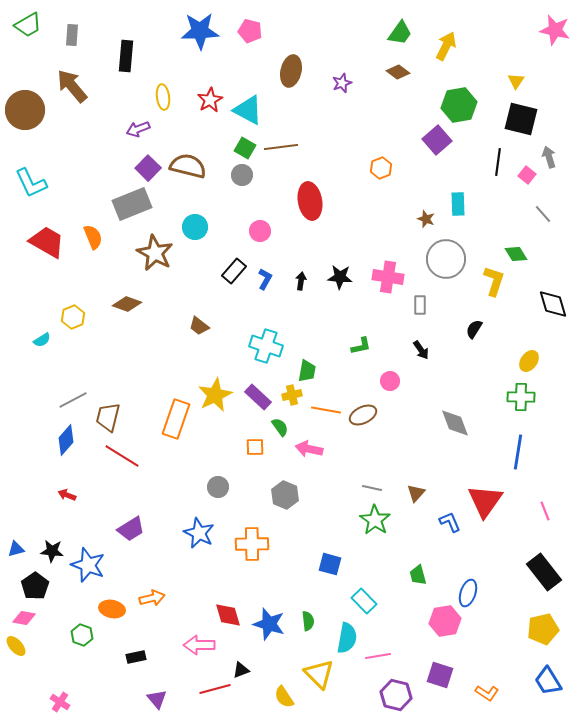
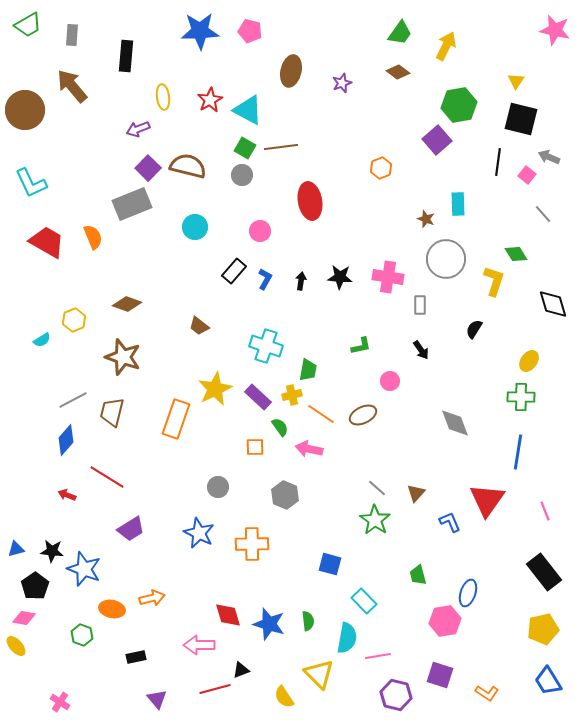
gray arrow at (549, 157): rotated 50 degrees counterclockwise
brown star at (155, 253): moved 32 px left, 104 px down; rotated 9 degrees counterclockwise
yellow hexagon at (73, 317): moved 1 px right, 3 px down
green trapezoid at (307, 371): moved 1 px right, 1 px up
yellow star at (215, 395): moved 6 px up
orange line at (326, 410): moved 5 px left, 4 px down; rotated 24 degrees clockwise
brown trapezoid at (108, 417): moved 4 px right, 5 px up
red line at (122, 456): moved 15 px left, 21 px down
gray line at (372, 488): moved 5 px right; rotated 30 degrees clockwise
red triangle at (485, 501): moved 2 px right, 1 px up
blue star at (88, 565): moved 4 px left, 4 px down
